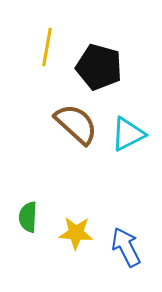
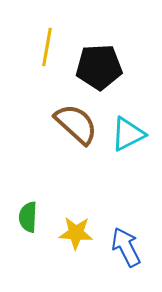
black pentagon: rotated 18 degrees counterclockwise
